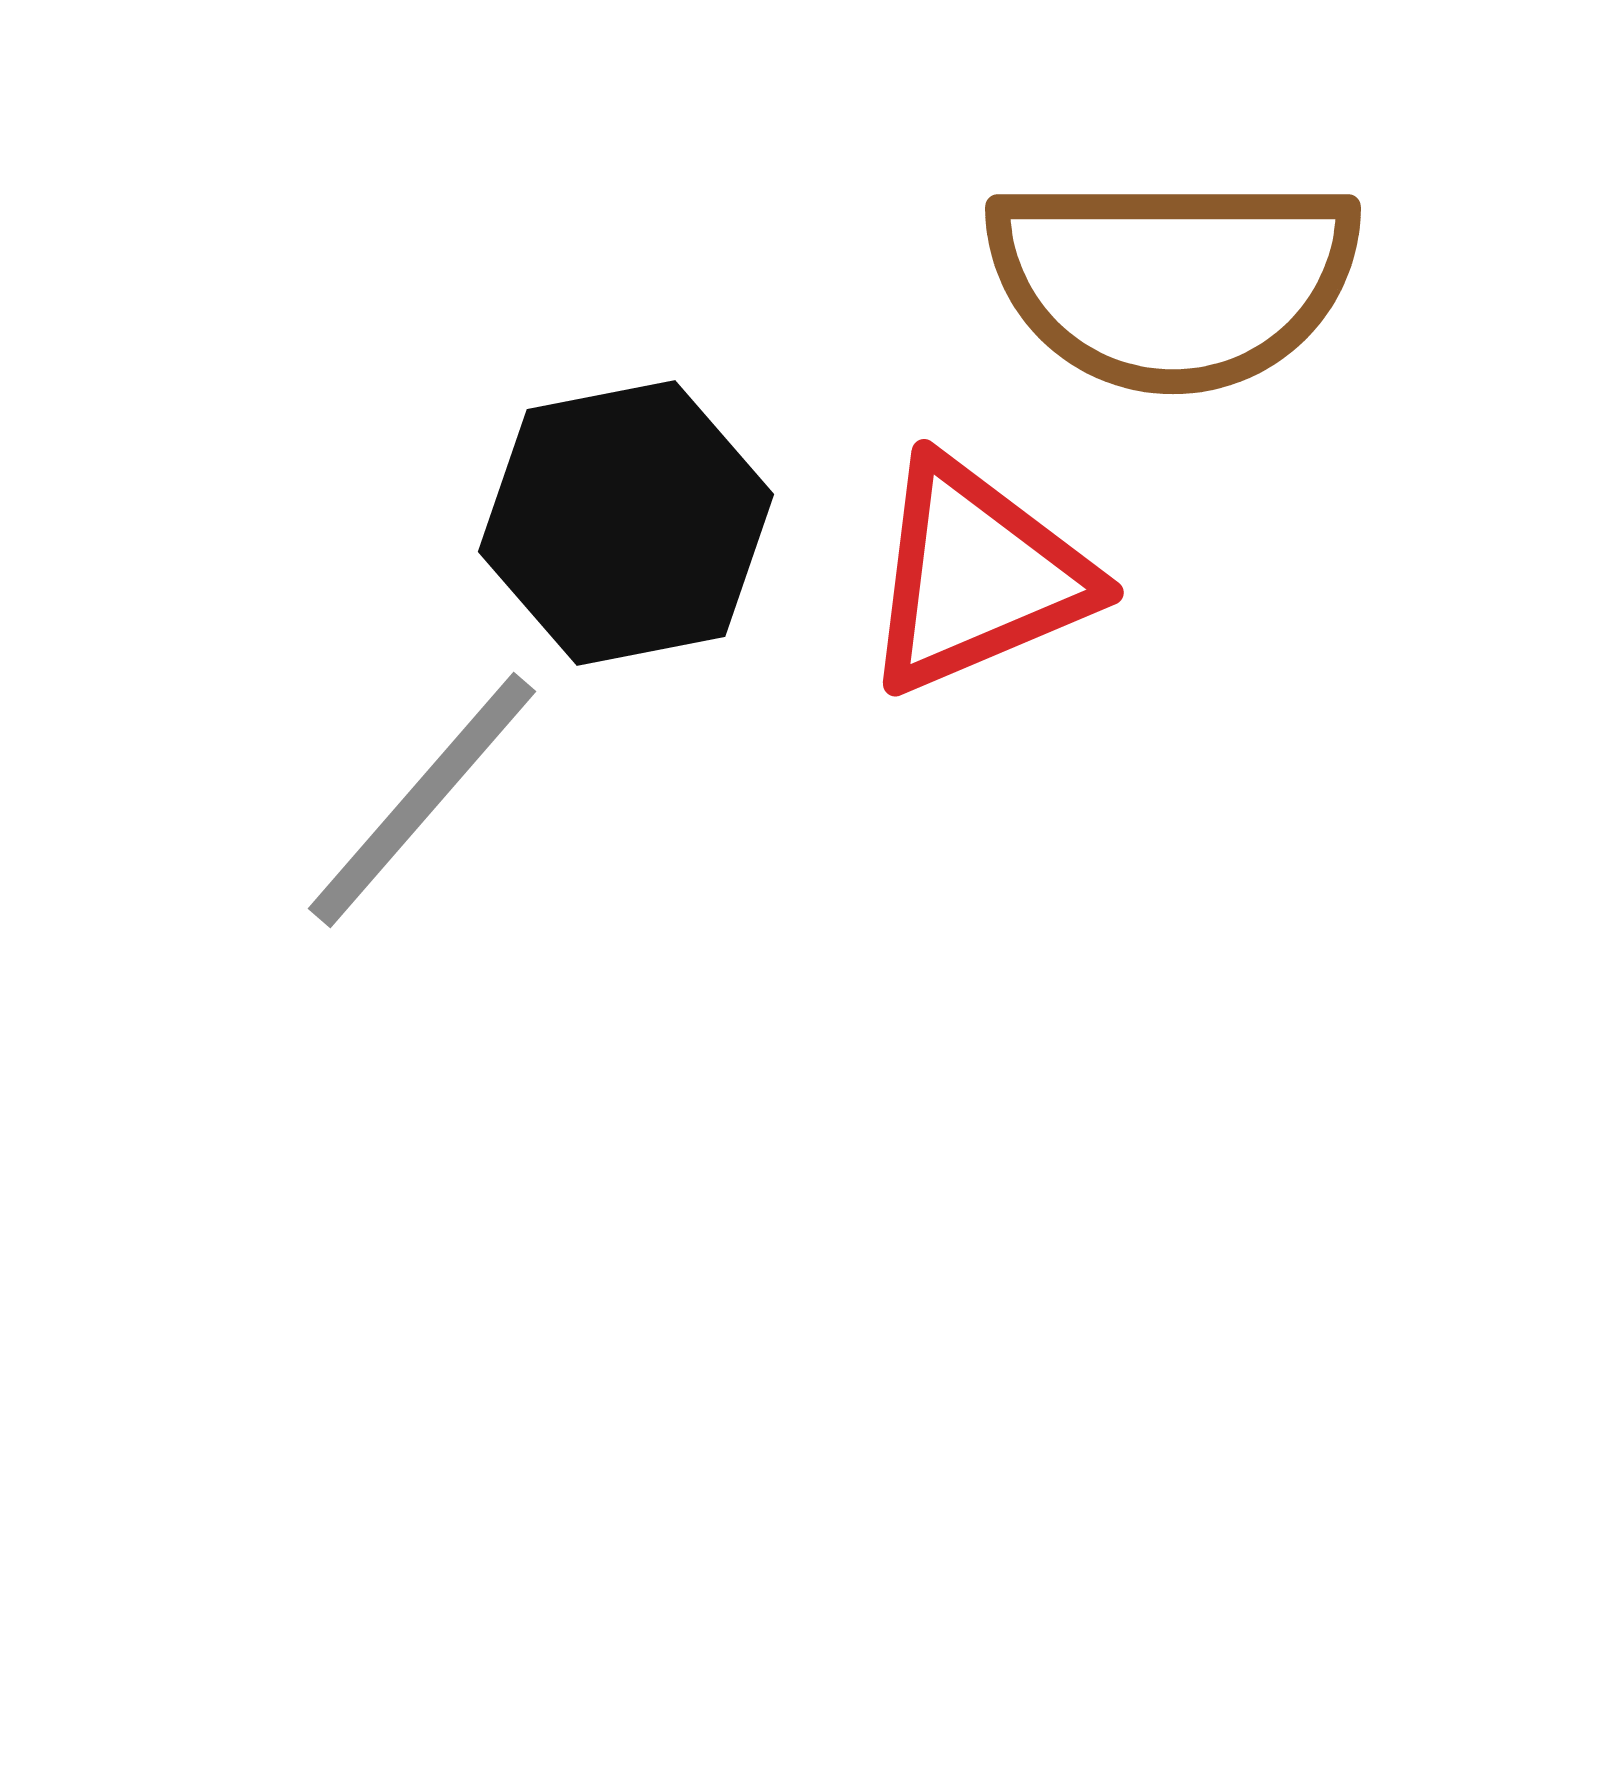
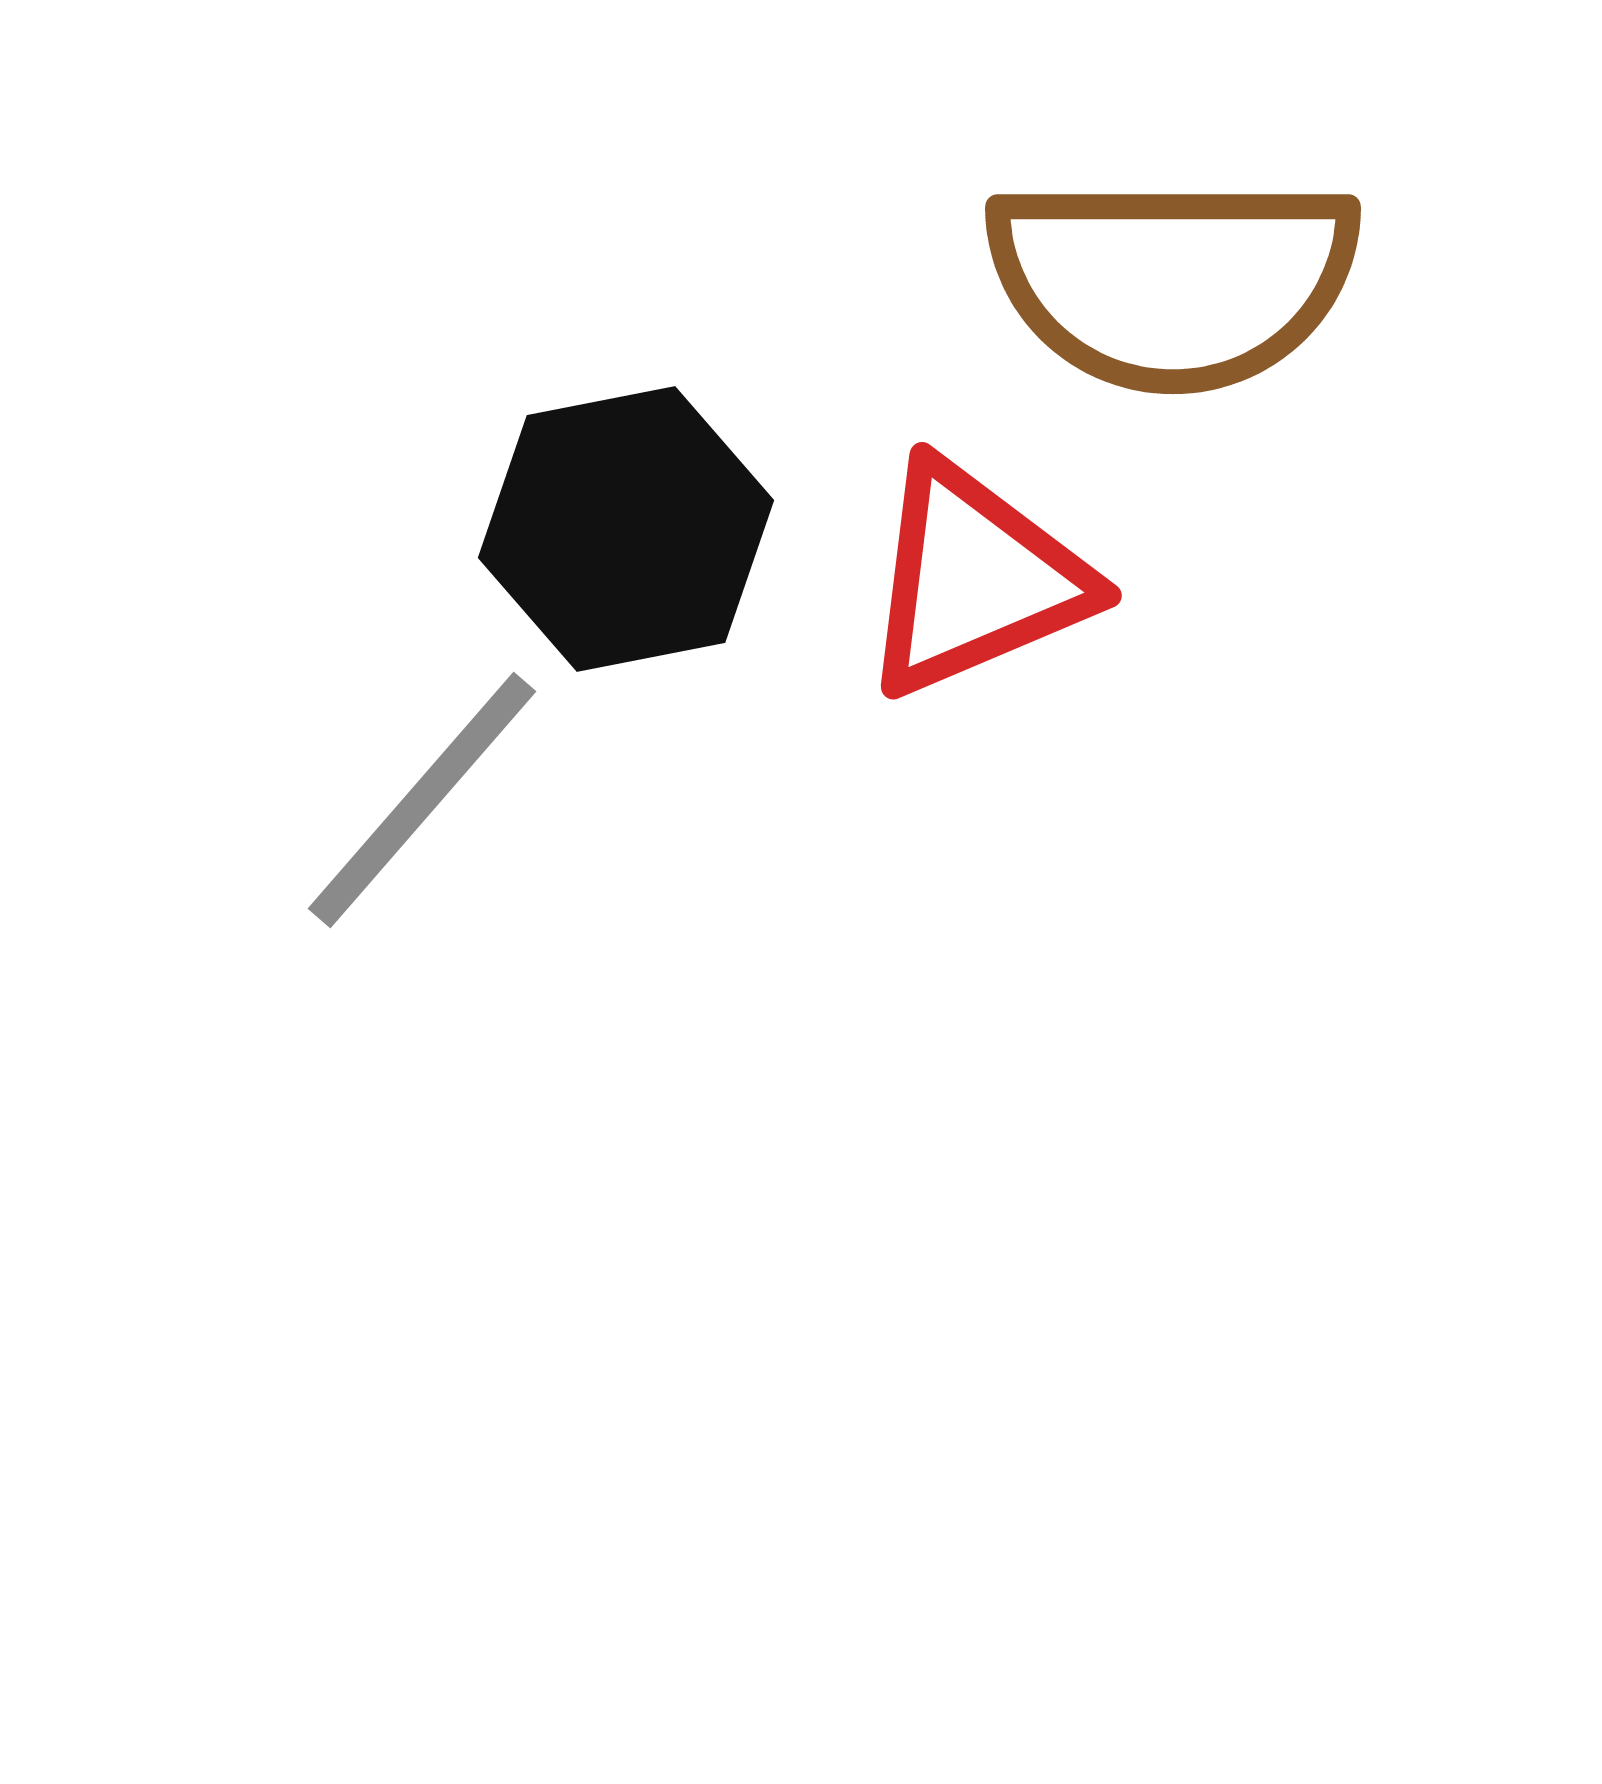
black hexagon: moved 6 px down
red triangle: moved 2 px left, 3 px down
